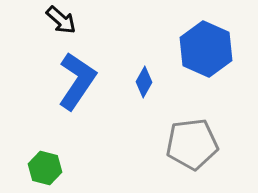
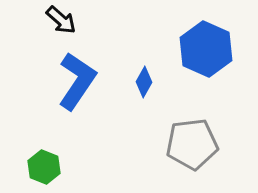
green hexagon: moved 1 px left, 1 px up; rotated 8 degrees clockwise
